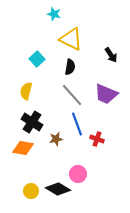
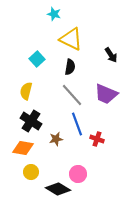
black cross: moved 1 px left, 1 px up
yellow circle: moved 19 px up
